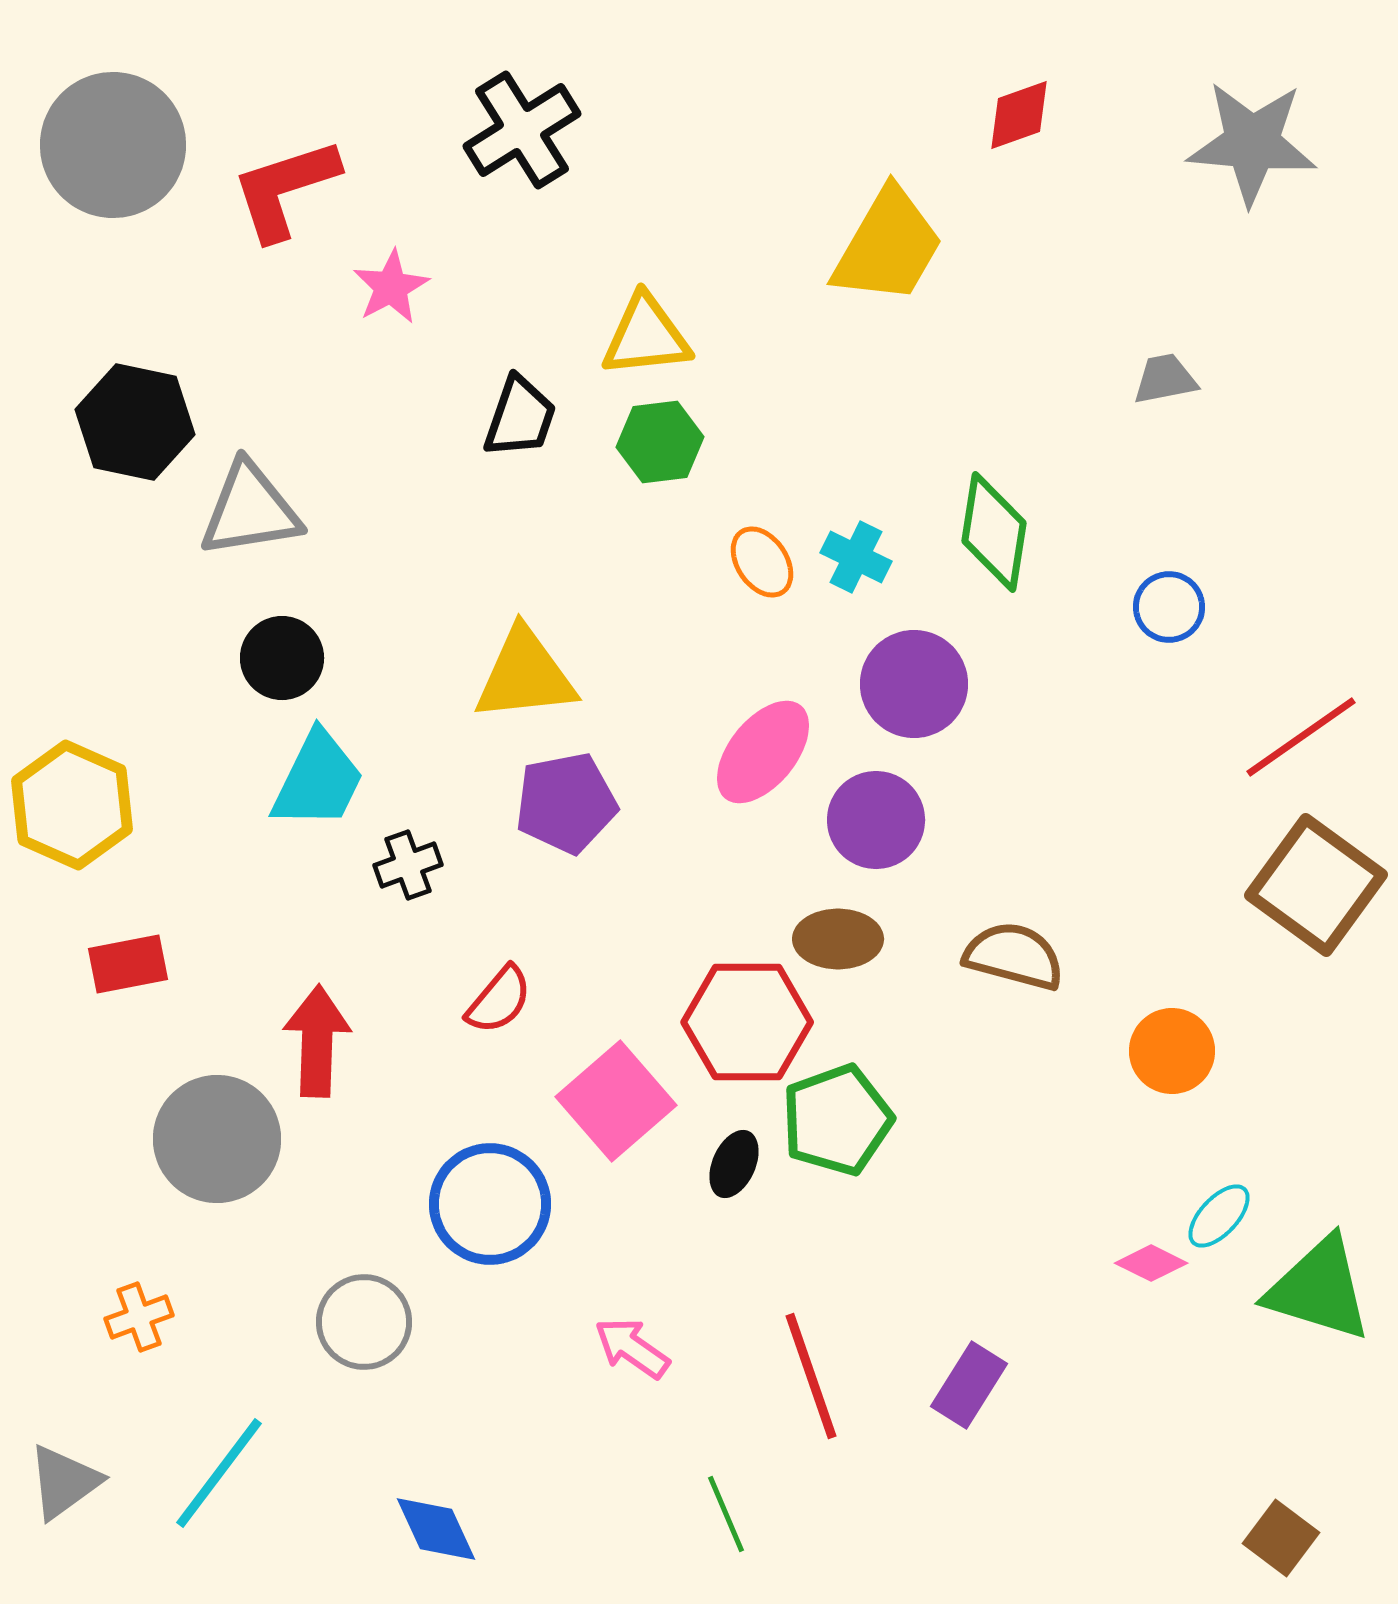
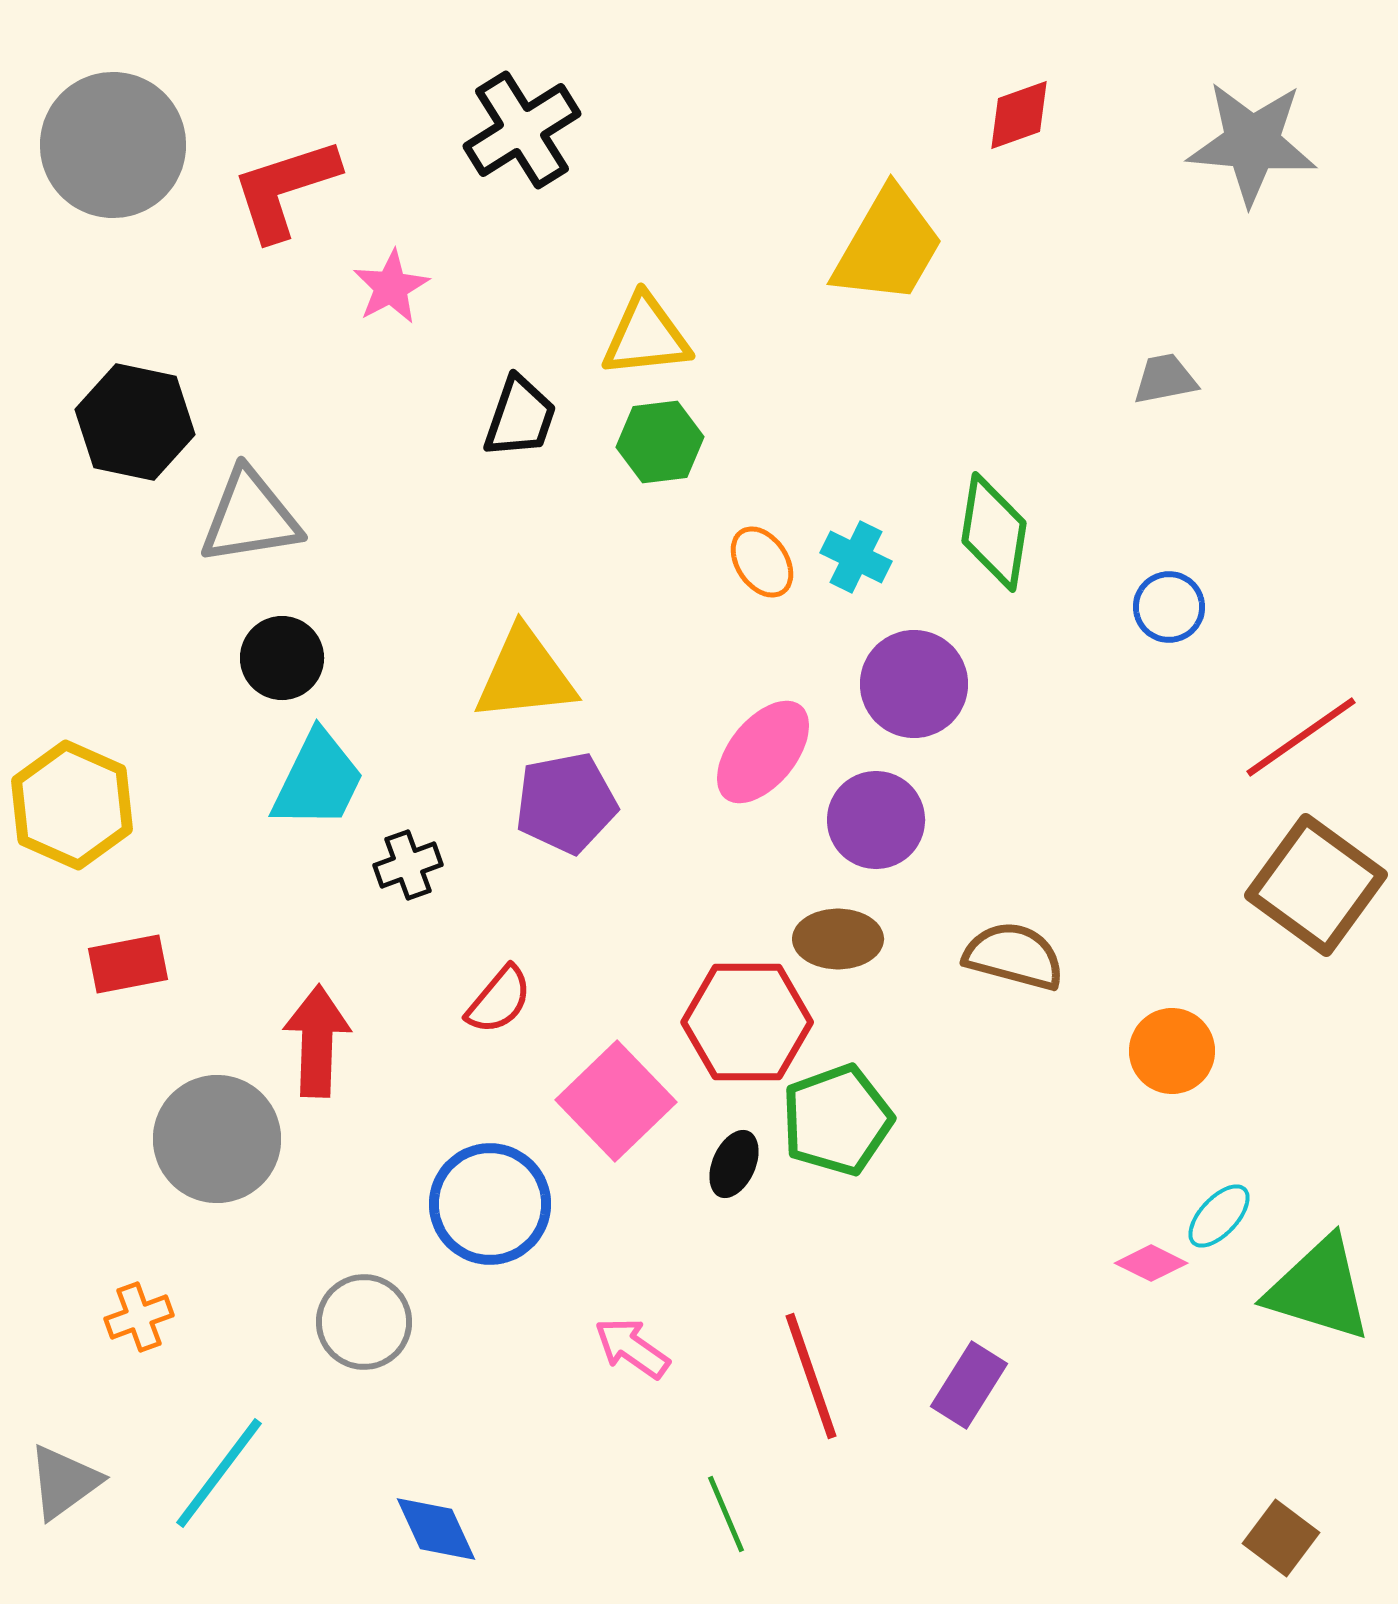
gray triangle at (250, 510): moved 7 px down
pink square at (616, 1101): rotated 3 degrees counterclockwise
